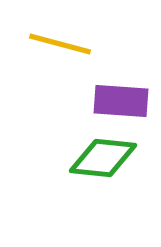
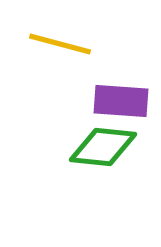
green diamond: moved 11 px up
